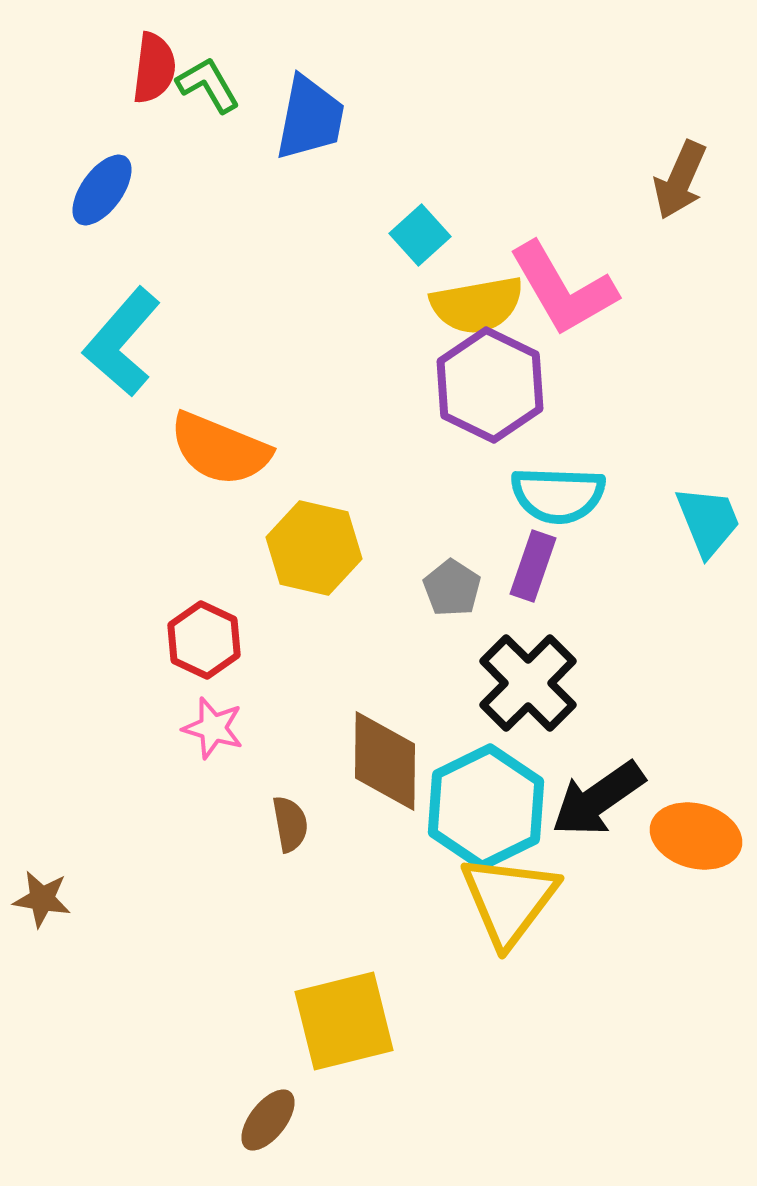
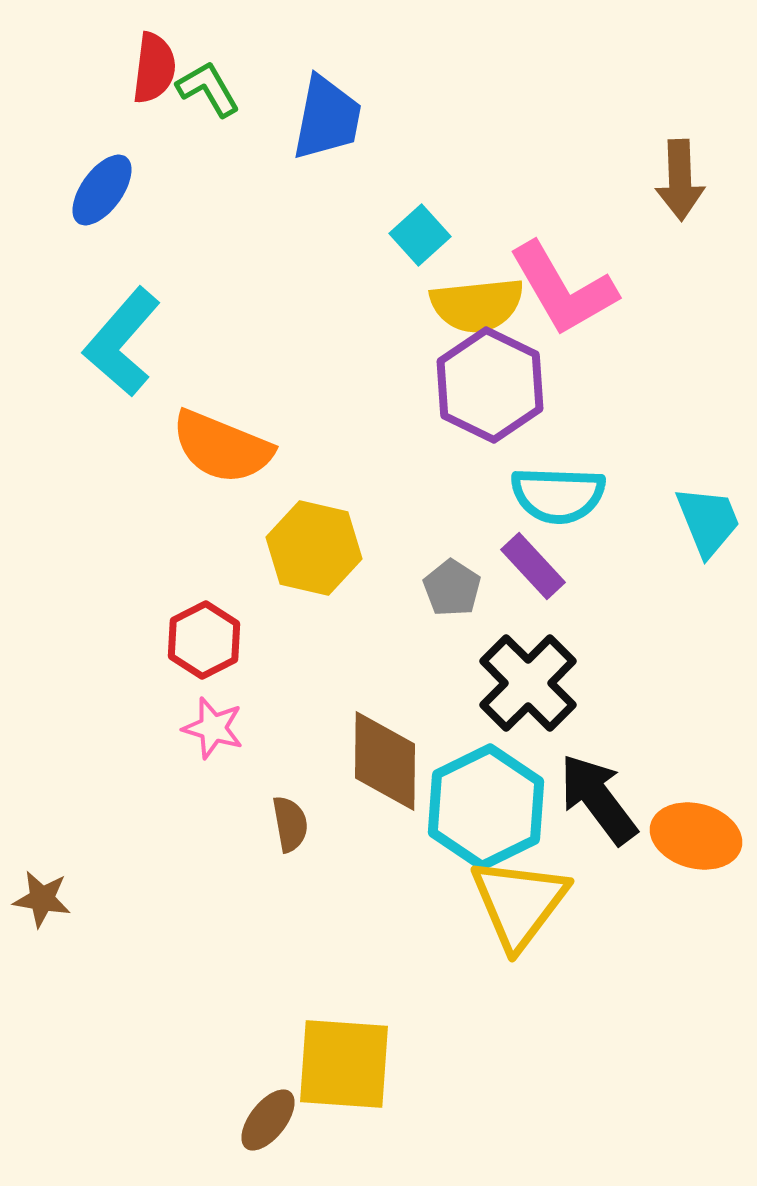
green L-shape: moved 4 px down
blue trapezoid: moved 17 px right
brown arrow: rotated 26 degrees counterclockwise
yellow semicircle: rotated 4 degrees clockwise
orange semicircle: moved 2 px right, 2 px up
purple rectangle: rotated 62 degrees counterclockwise
red hexagon: rotated 8 degrees clockwise
black arrow: rotated 88 degrees clockwise
yellow triangle: moved 10 px right, 3 px down
yellow square: moved 43 px down; rotated 18 degrees clockwise
